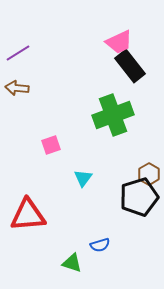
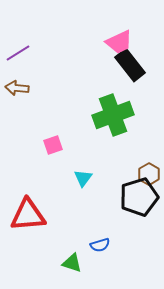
black rectangle: moved 1 px up
pink square: moved 2 px right
